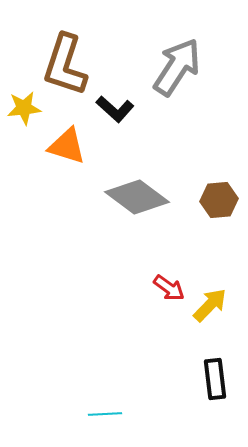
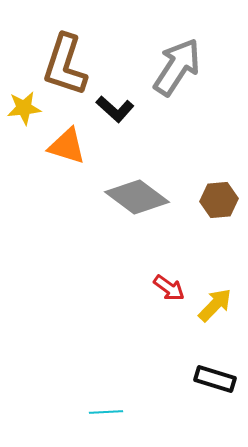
yellow arrow: moved 5 px right
black rectangle: rotated 66 degrees counterclockwise
cyan line: moved 1 px right, 2 px up
